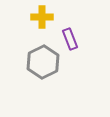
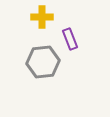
gray hexagon: rotated 20 degrees clockwise
